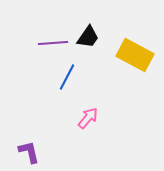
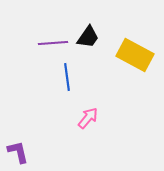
blue line: rotated 36 degrees counterclockwise
purple L-shape: moved 11 px left
